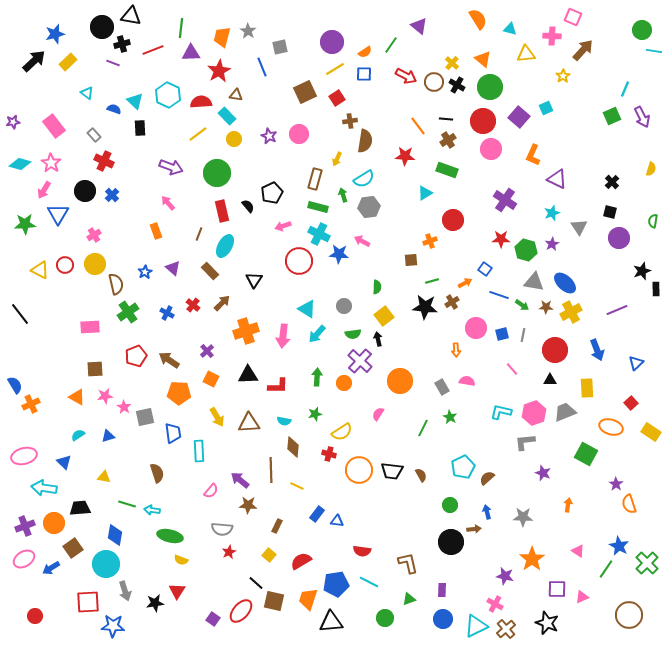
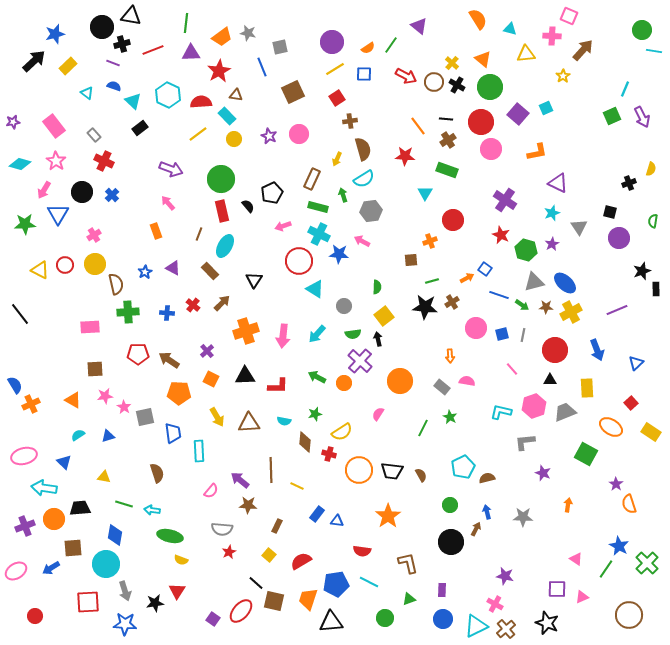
pink square at (573, 17): moved 4 px left, 1 px up
green line at (181, 28): moved 5 px right, 5 px up
gray star at (248, 31): moved 2 px down; rotated 21 degrees counterclockwise
orange trapezoid at (222, 37): rotated 140 degrees counterclockwise
orange semicircle at (365, 52): moved 3 px right, 4 px up
yellow rectangle at (68, 62): moved 4 px down
brown square at (305, 92): moved 12 px left
cyan triangle at (135, 101): moved 2 px left
blue semicircle at (114, 109): moved 23 px up
purple square at (519, 117): moved 1 px left, 3 px up
red circle at (483, 121): moved 2 px left, 1 px down
black rectangle at (140, 128): rotated 56 degrees clockwise
brown semicircle at (365, 141): moved 2 px left, 8 px down; rotated 25 degrees counterclockwise
orange L-shape at (533, 155): moved 4 px right, 3 px up; rotated 125 degrees counterclockwise
pink star at (51, 163): moved 5 px right, 2 px up
purple arrow at (171, 167): moved 2 px down
green circle at (217, 173): moved 4 px right, 6 px down
brown rectangle at (315, 179): moved 3 px left; rotated 10 degrees clockwise
purple triangle at (557, 179): moved 1 px right, 4 px down
black cross at (612, 182): moved 17 px right, 1 px down; rotated 24 degrees clockwise
black circle at (85, 191): moved 3 px left, 1 px down
cyan triangle at (425, 193): rotated 28 degrees counterclockwise
gray hexagon at (369, 207): moved 2 px right, 4 px down
red star at (501, 239): moved 4 px up; rotated 24 degrees clockwise
purple triangle at (173, 268): rotated 14 degrees counterclockwise
gray triangle at (534, 282): rotated 25 degrees counterclockwise
orange arrow at (465, 283): moved 2 px right, 5 px up
cyan triangle at (307, 309): moved 8 px right, 20 px up
green cross at (128, 312): rotated 30 degrees clockwise
blue cross at (167, 313): rotated 24 degrees counterclockwise
orange arrow at (456, 350): moved 6 px left, 6 px down
red pentagon at (136, 356): moved 2 px right, 2 px up; rotated 20 degrees clockwise
black triangle at (248, 375): moved 3 px left, 1 px down
green arrow at (317, 377): rotated 66 degrees counterclockwise
gray rectangle at (442, 387): rotated 21 degrees counterclockwise
orange triangle at (77, 397): moved 4 px left, 3 px down
pink hexagon at (534, 413): moved 7 px up
orange ellipse at (611, 427): rotated 15 degrees clockwise
brown diamond at (293, 447): moved 12 px right, 5 px up
brown semicircle at (487, 478): rotated 28 degrees clockwise
green line at (127, 504): moved 3 px left
orange circle at (54, 523): moved 4 px up
brown arrow at (474, 529): moved 2 px right; rotated 56 degrees counterclockwise
brown square at (73, 548): rotated 30 degrees clockwise
pink triangle at (578, 551): moved 2 px left, 8 px down
pink ellipse at (24, 559): moved 8 px left, 12 px down
orange star at (532, 559): moved 144 px left, 43 px up
blue star at (113, 626): moved 12 px right, 2 px up
